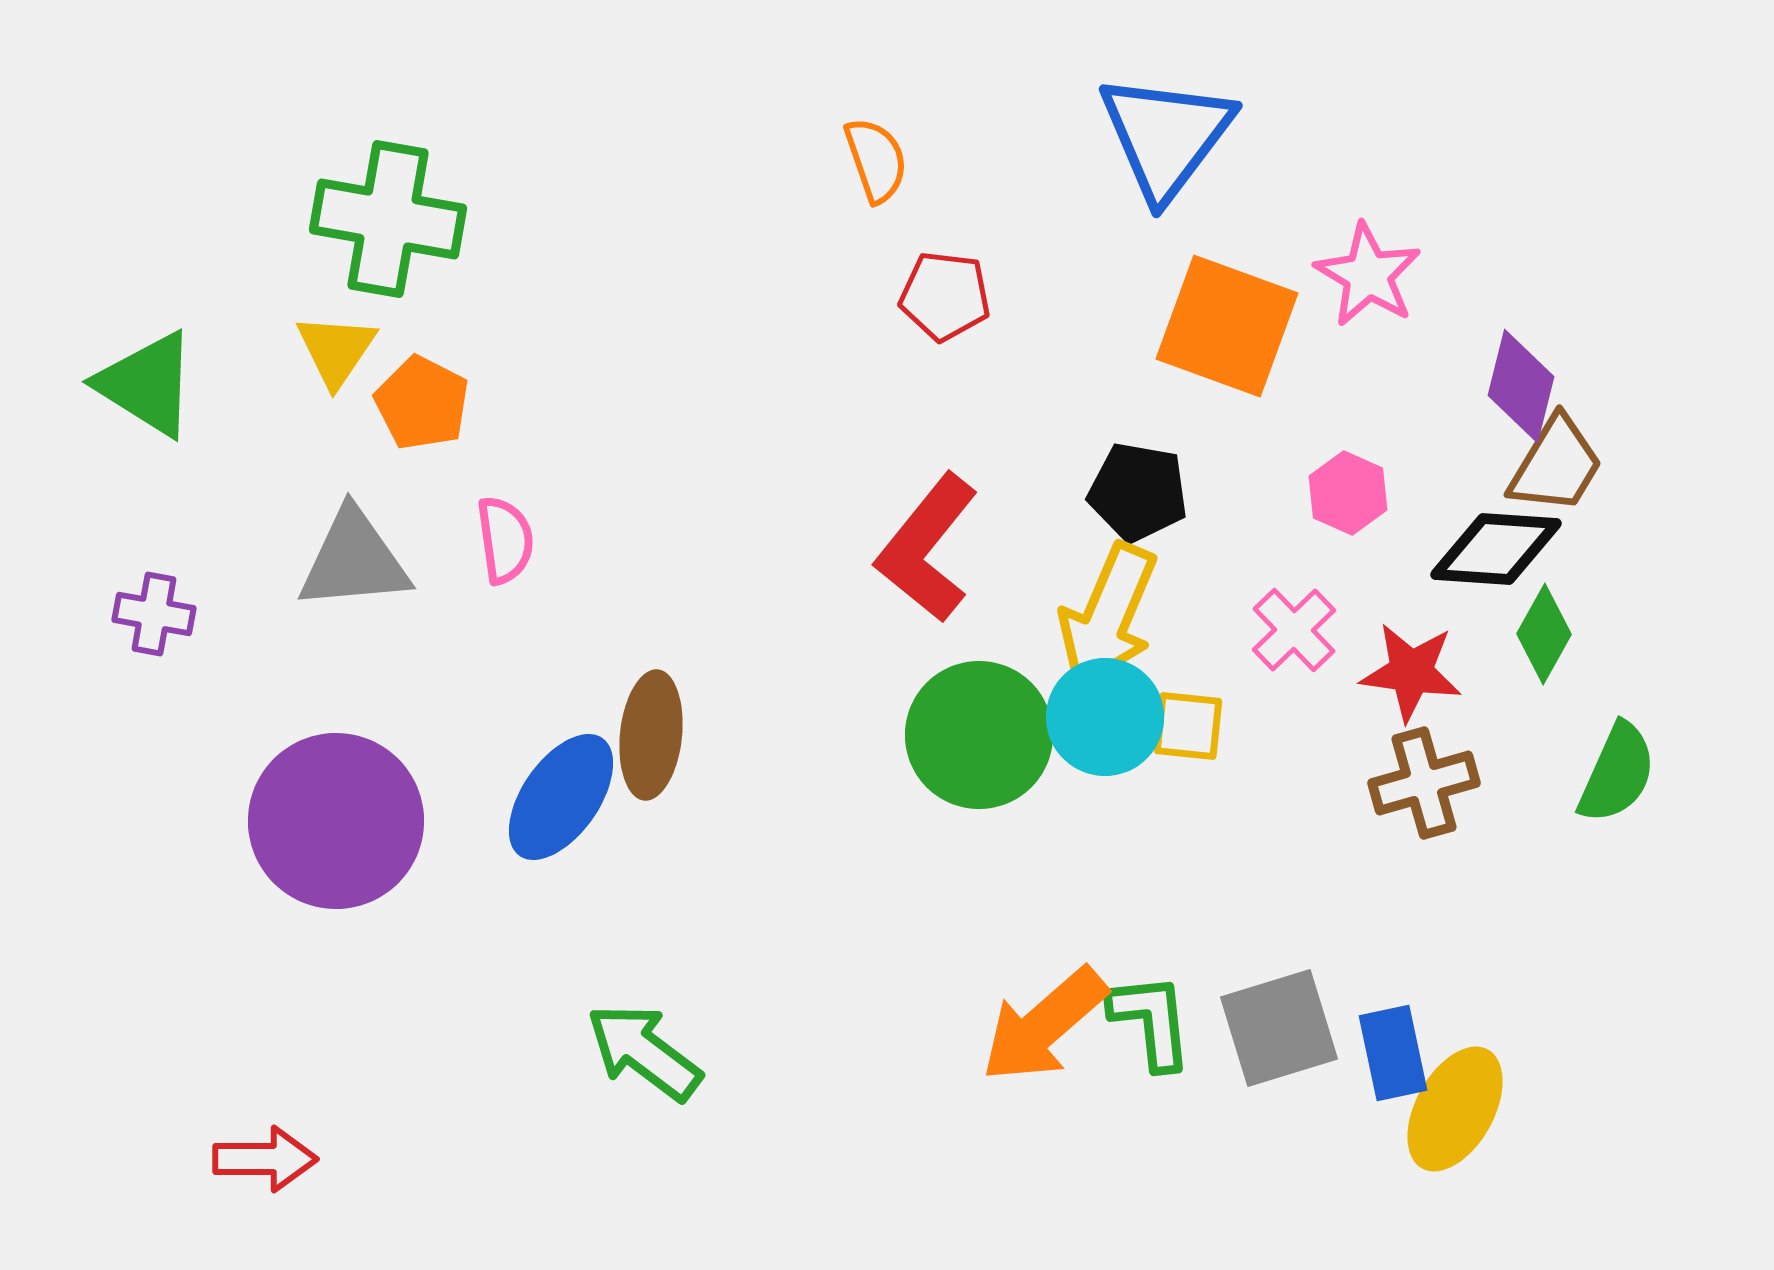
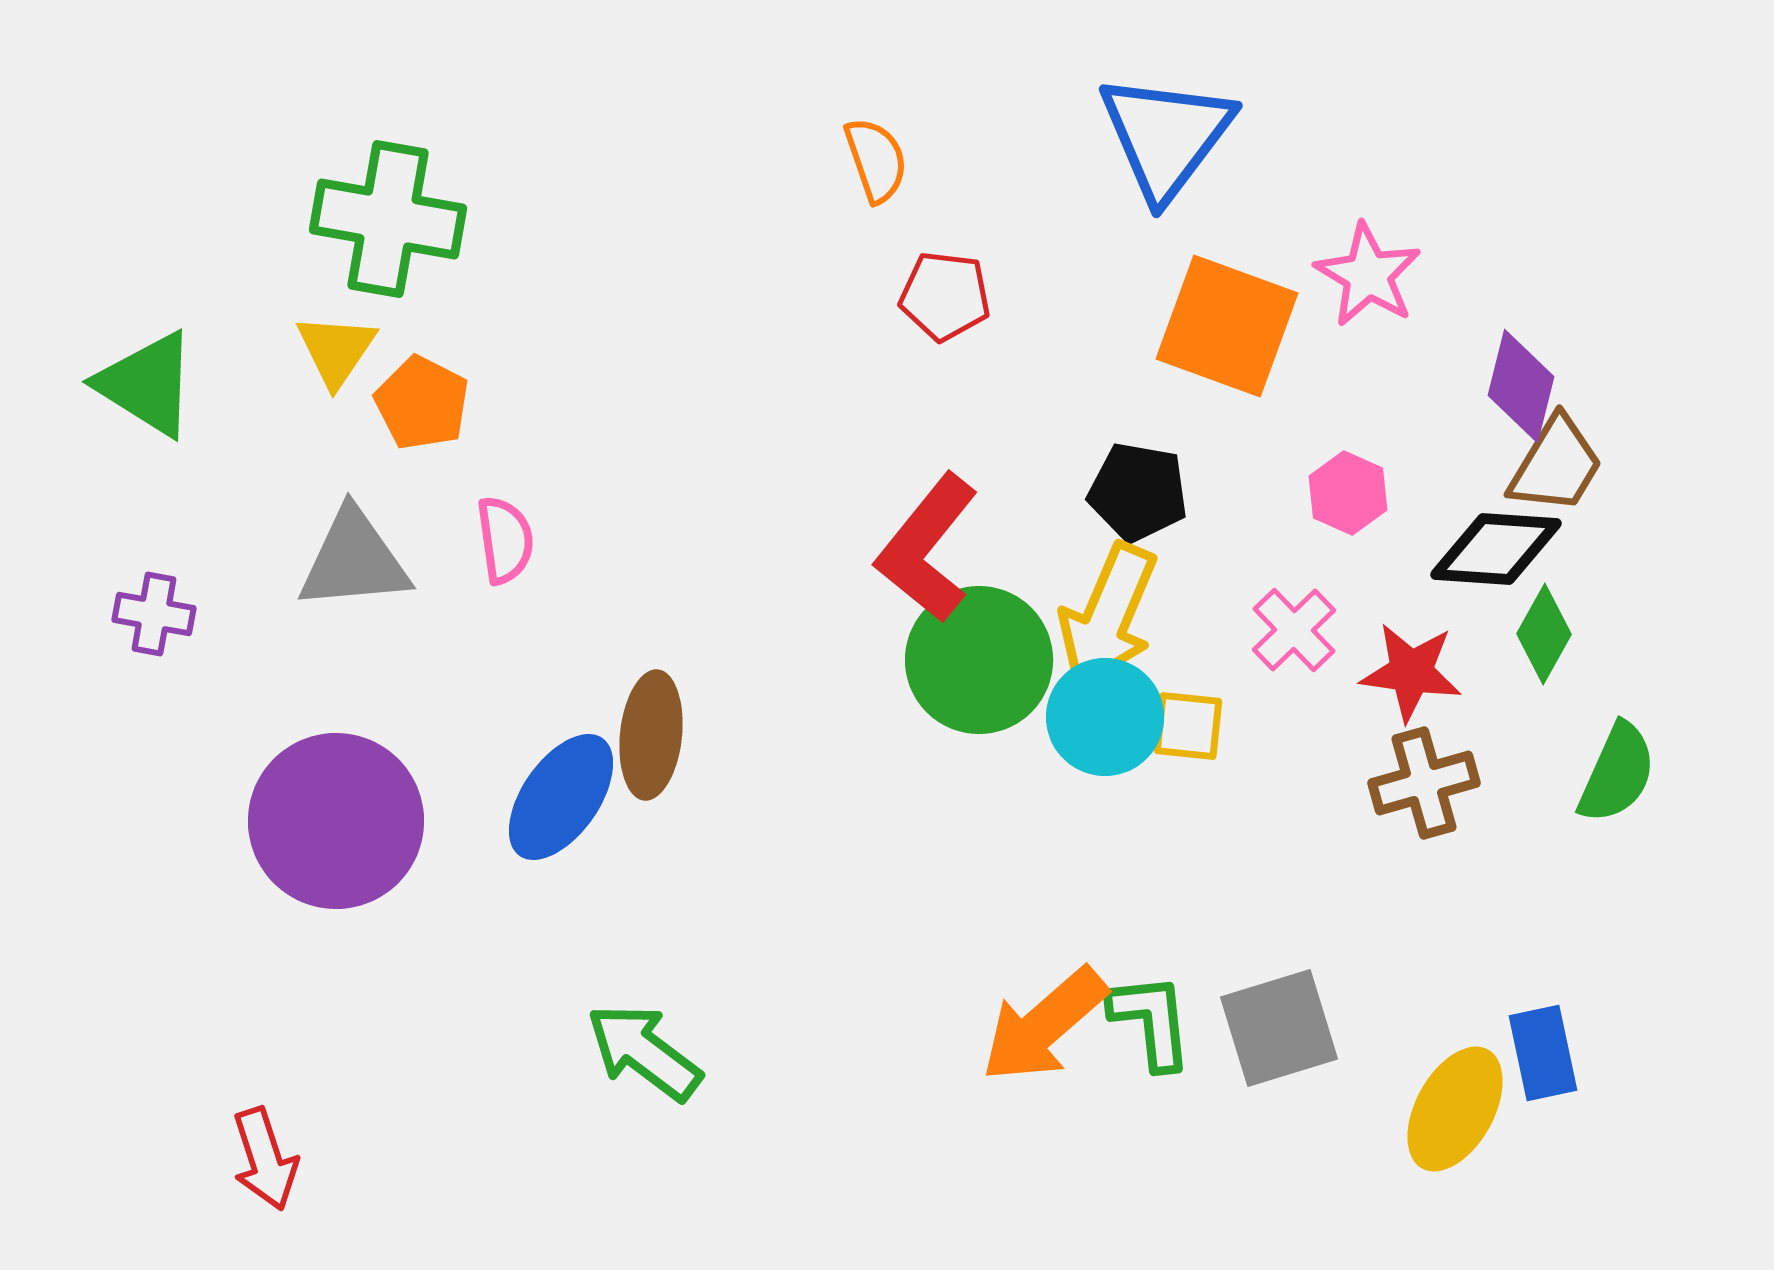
green circle: moved 75 px up
blue rectangle: moved 150 px right
red arrow: rotated 72 degrees clockwise
